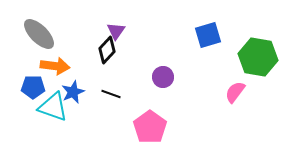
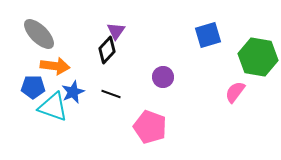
pink pentagon: rotated 16 degrees counterclockwise
